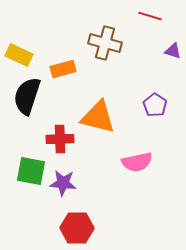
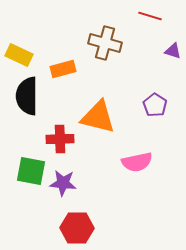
black semicircle: rotated 18 degrees counterclockwise
